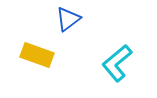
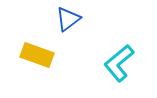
cyan L-shape: moved 2 px right
